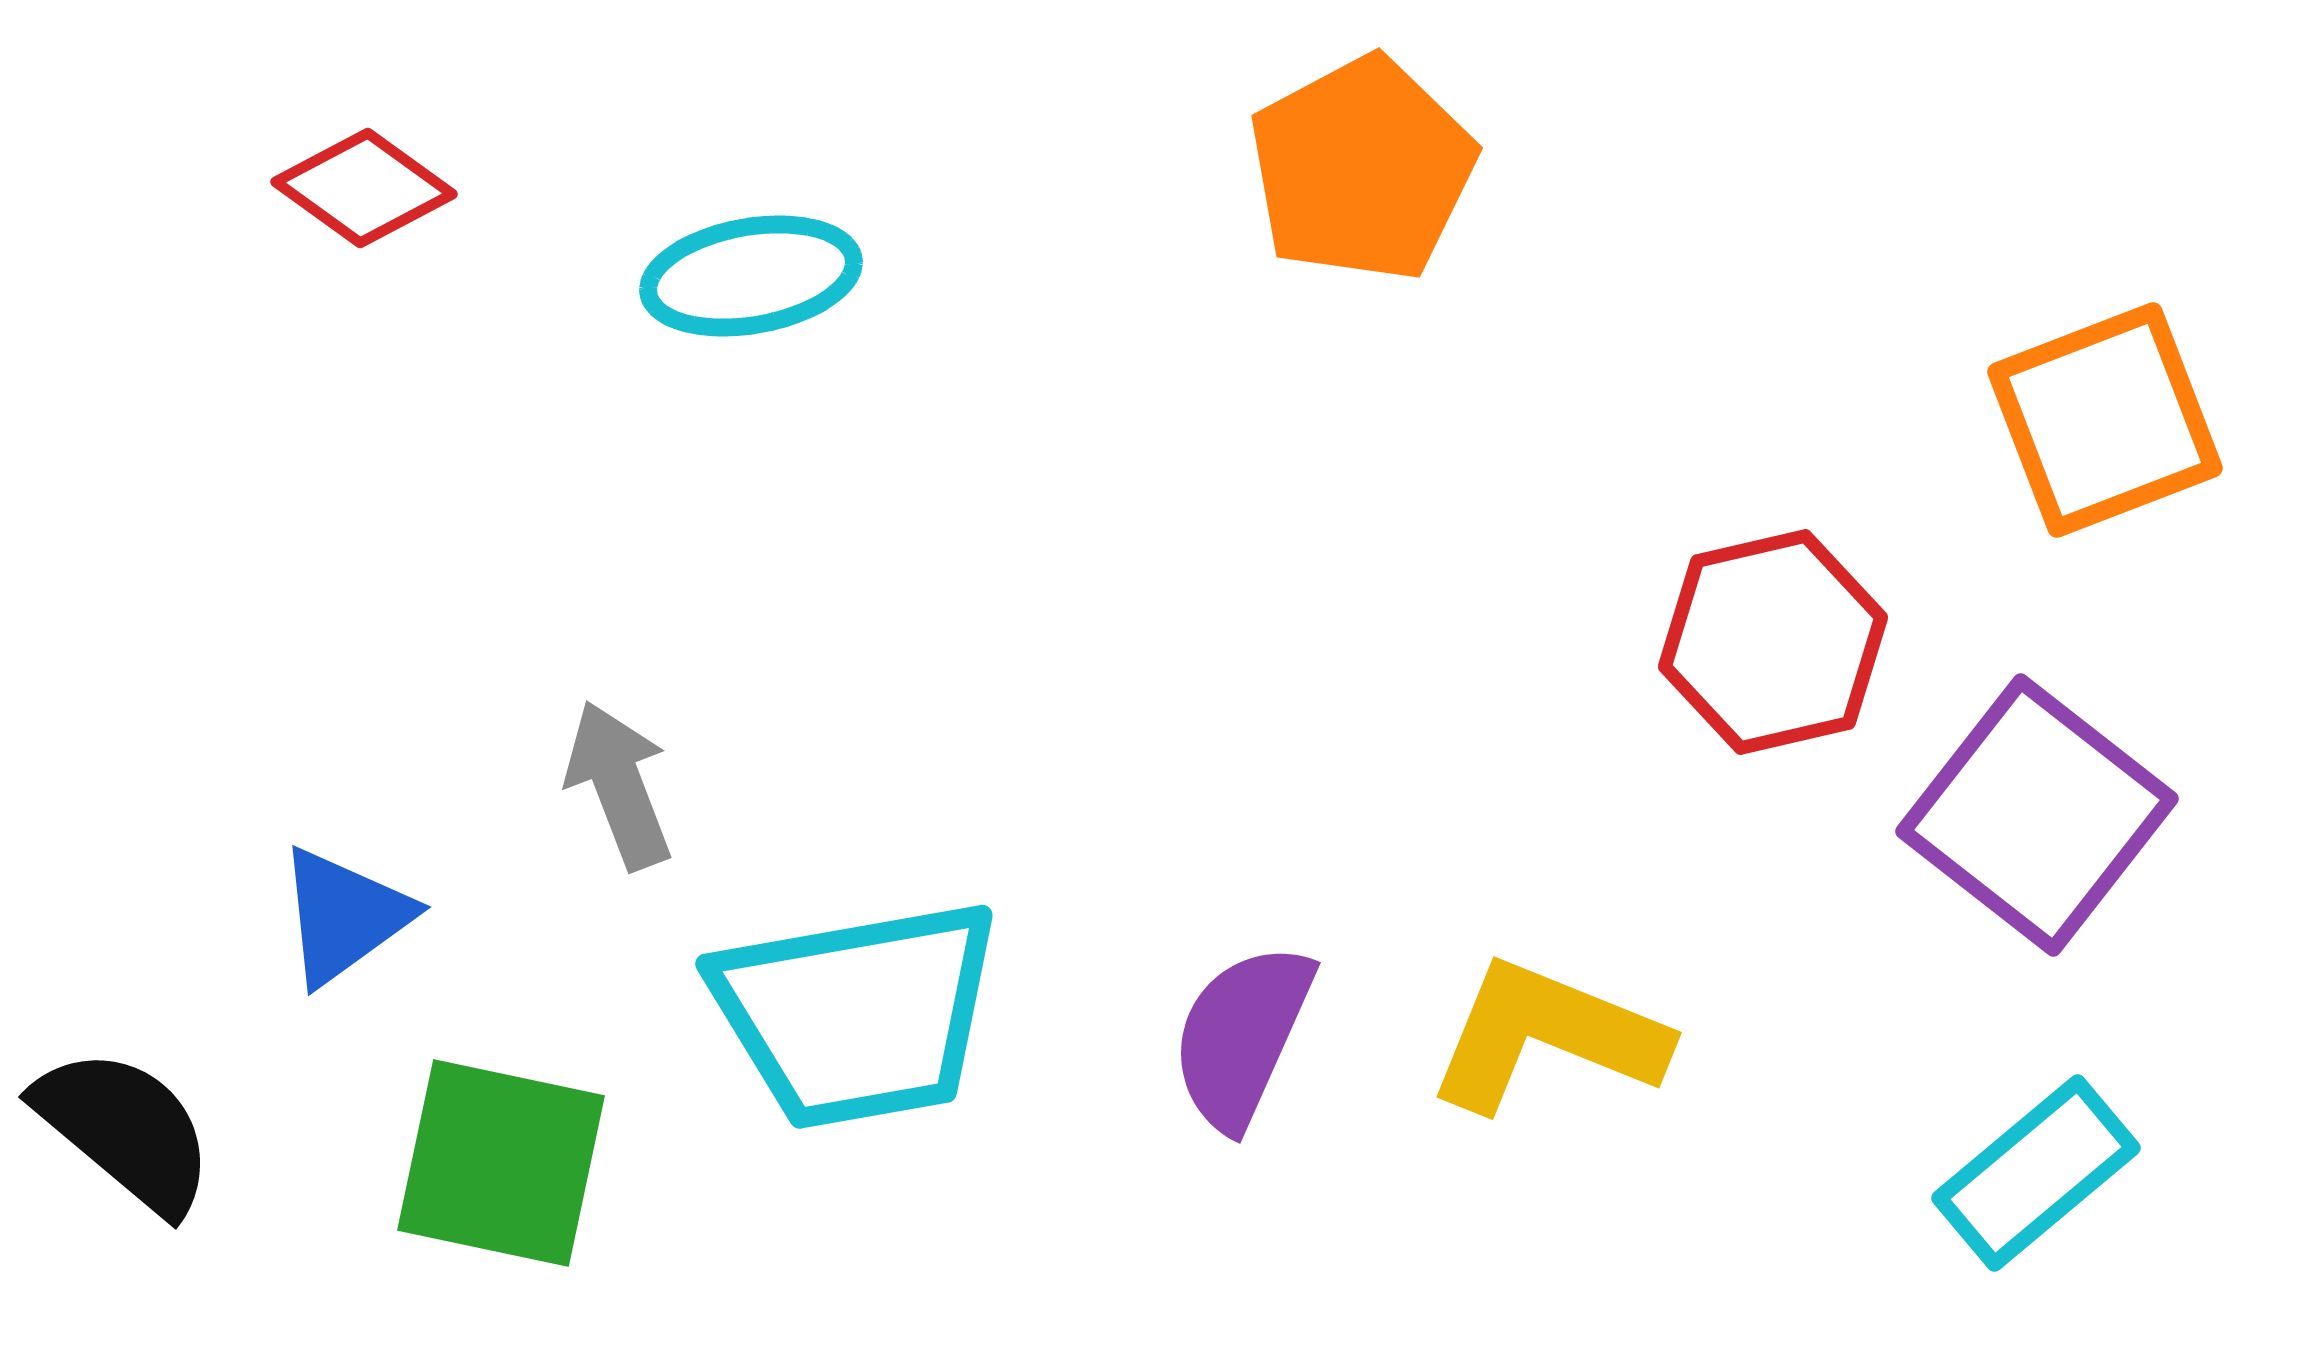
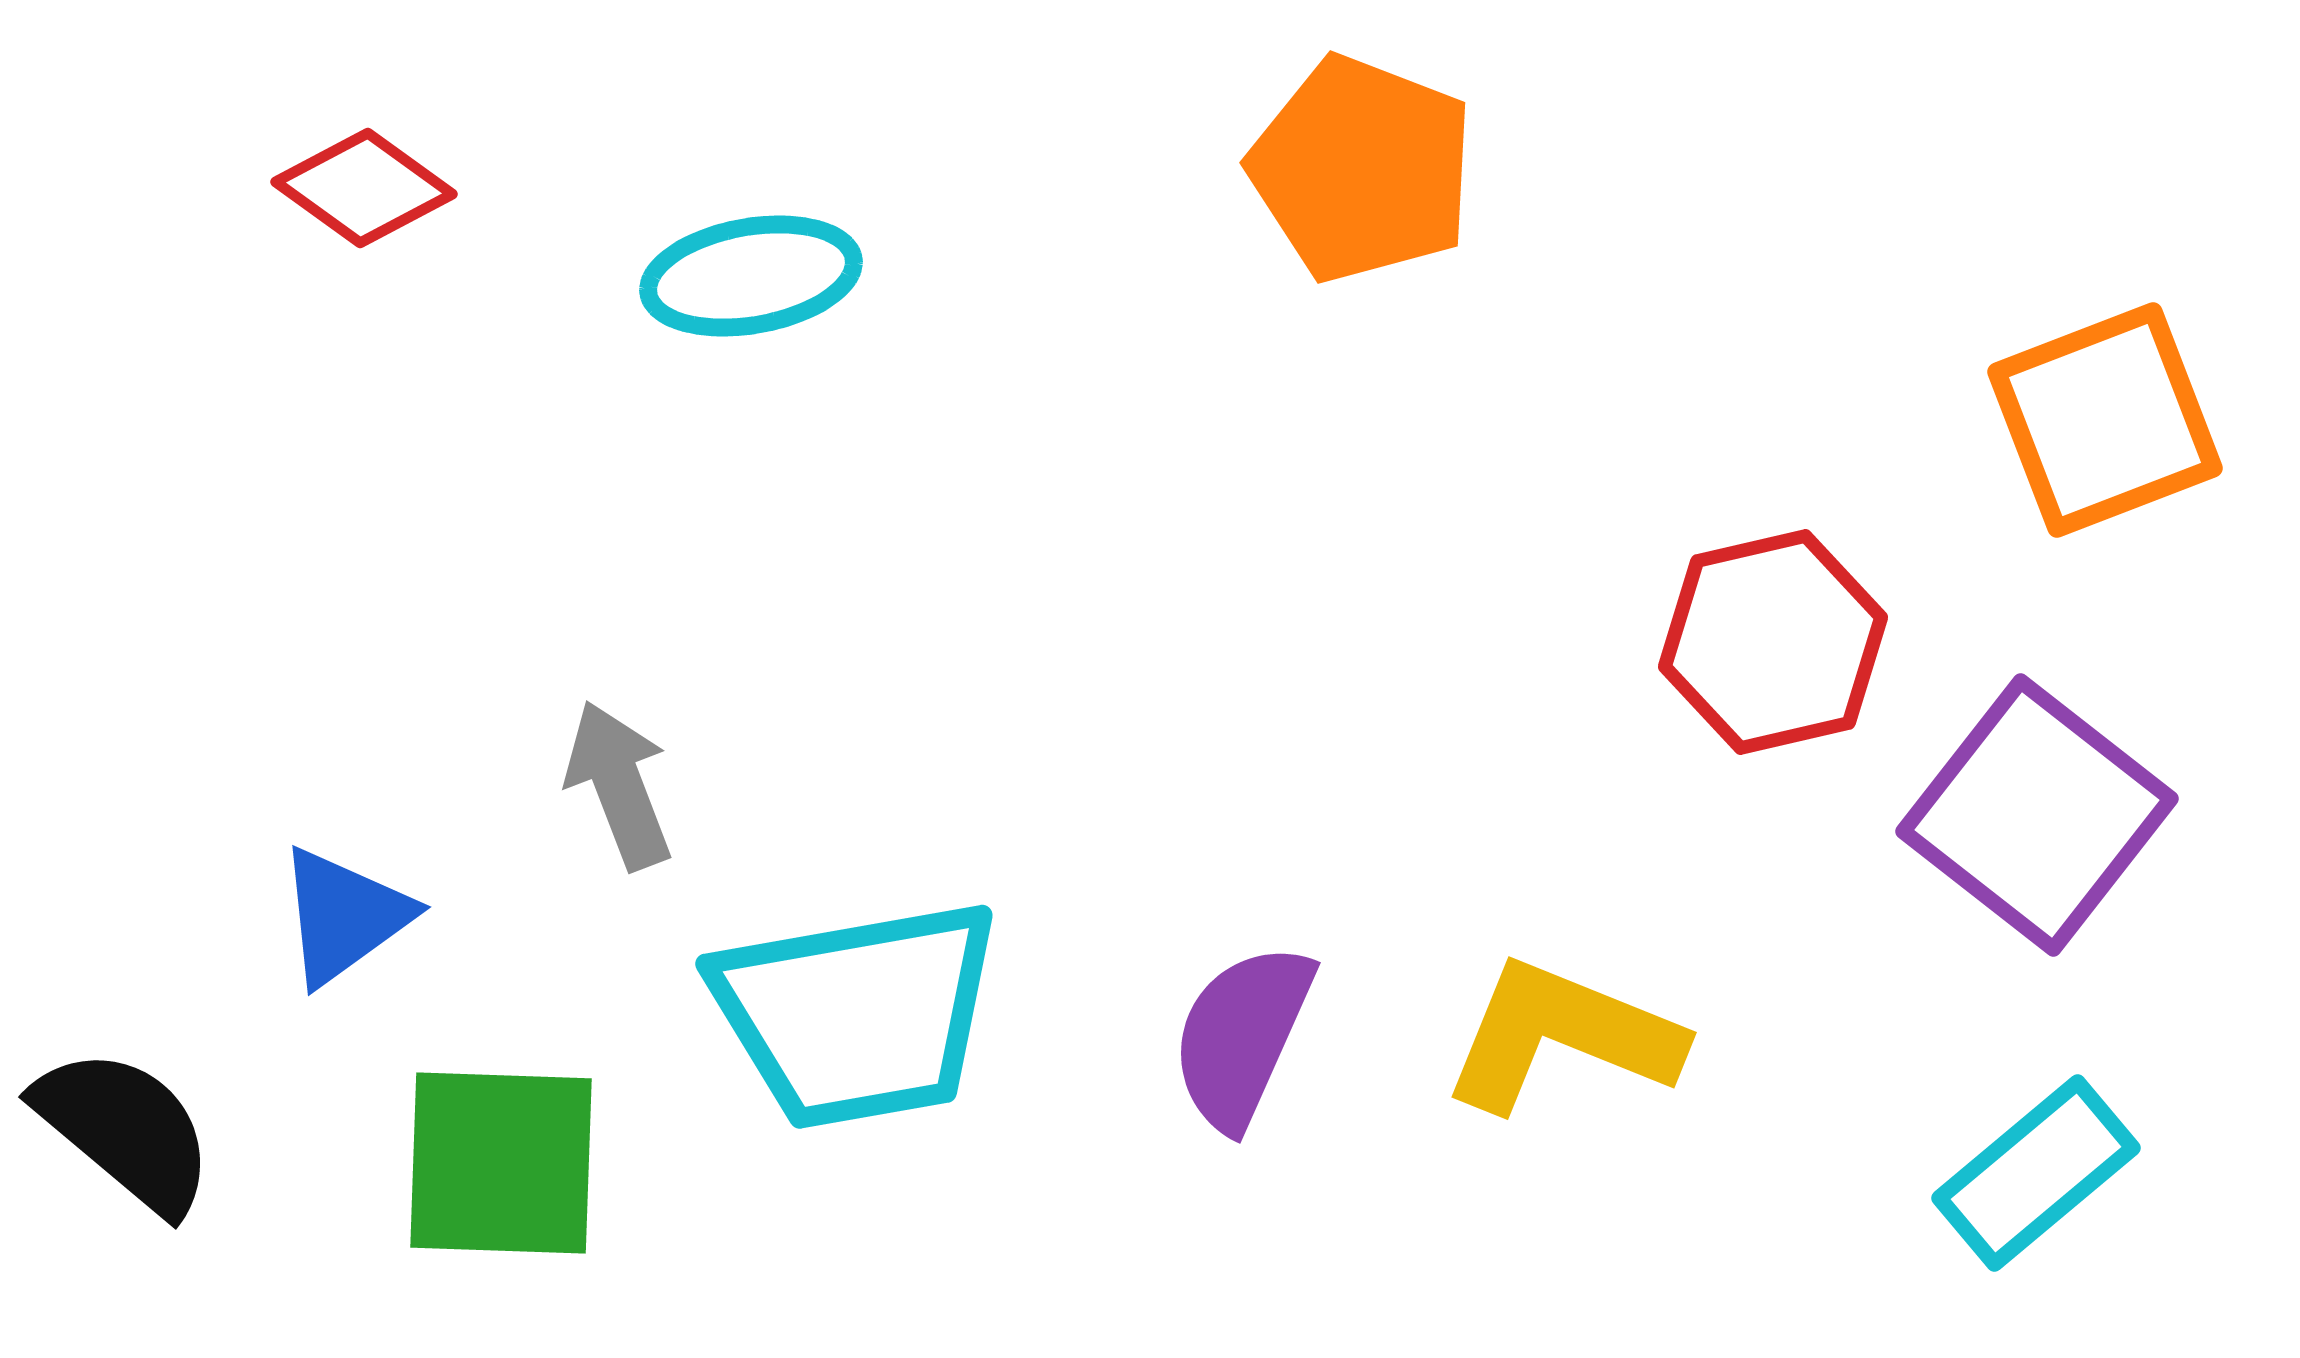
orange pentagon: rotated 23 degrees counterclockwise
yellow L-shape: moved 15 px right
green square: rotated 10 degrees counterclockwise
